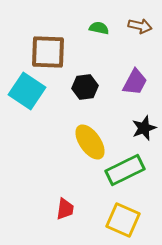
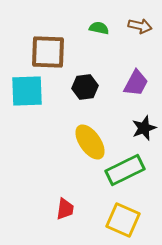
purple trapezoid: moved 1 px right, 1 px down
cyan square: rotated 36 degrees counterclockwise
